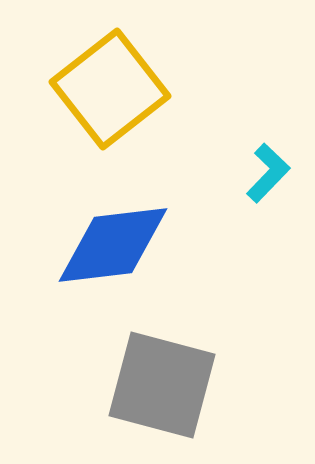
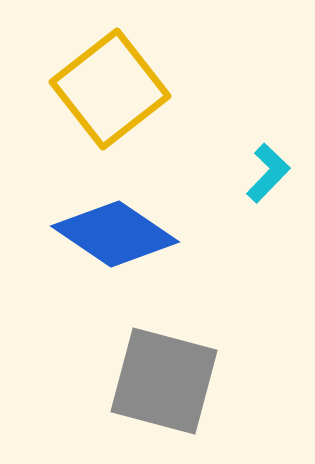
blue diamond: moved 2 px right, 11 px up; rotated 41 degrees clockwise
gray square: moved 2 px right, 4 px up
